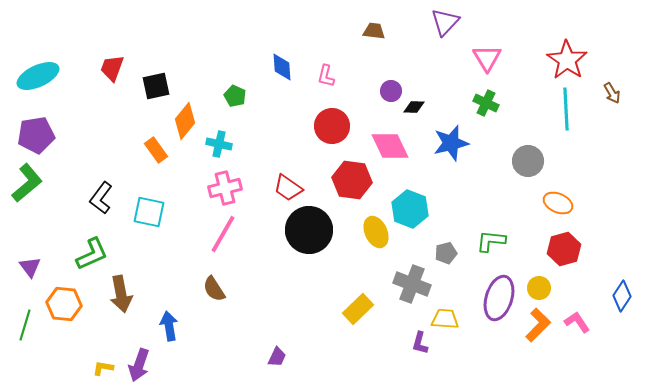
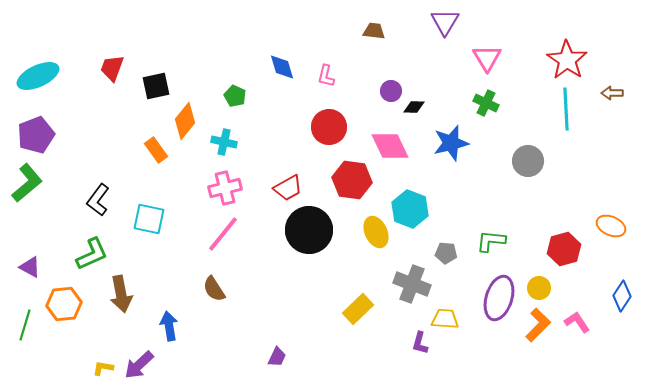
purple triangle at (445, 22): rotated 12 degrees counterclockwise
blue diamond at (282, 67): rotated 12 degrees counterclockwise
brown arrow at (612, 93): rotated 120 degrees clockwise
red circle at (332, 126): moved 3 px left, 1 px down
purple pentagon at (36, 135): rotated 12 degrees counterclockwise
cyan cross at (219, 144): moved 5 px right, 2 px up
red trapezoid at (288, 188): rotated 64 degrees counterclockwise
black L-shape at (101, 198): moved 3 px left, 2 px down
orange ellipse at (558, 203): moved 53 px right, 23 px down
cyan square at (149, 212): moved 7 px down
pink line at (223, 234): rotated 9 degrees clockwise
gray pentagon at (446, 253): rotated 20 degrees clockwise
purple triangle at (30, 267): rotated 25 degrees counterclockwise
orange hexagon at (64, 304): rotated 12 degrees counterclockwise
purple arrow at (139, 365): rotated 28 degrees clockwise
